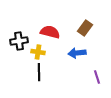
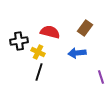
yellow cross: rotated 16 degrees clockwise
black line: rotated 18 degrees clockwise
purple line: moved 4 px right
